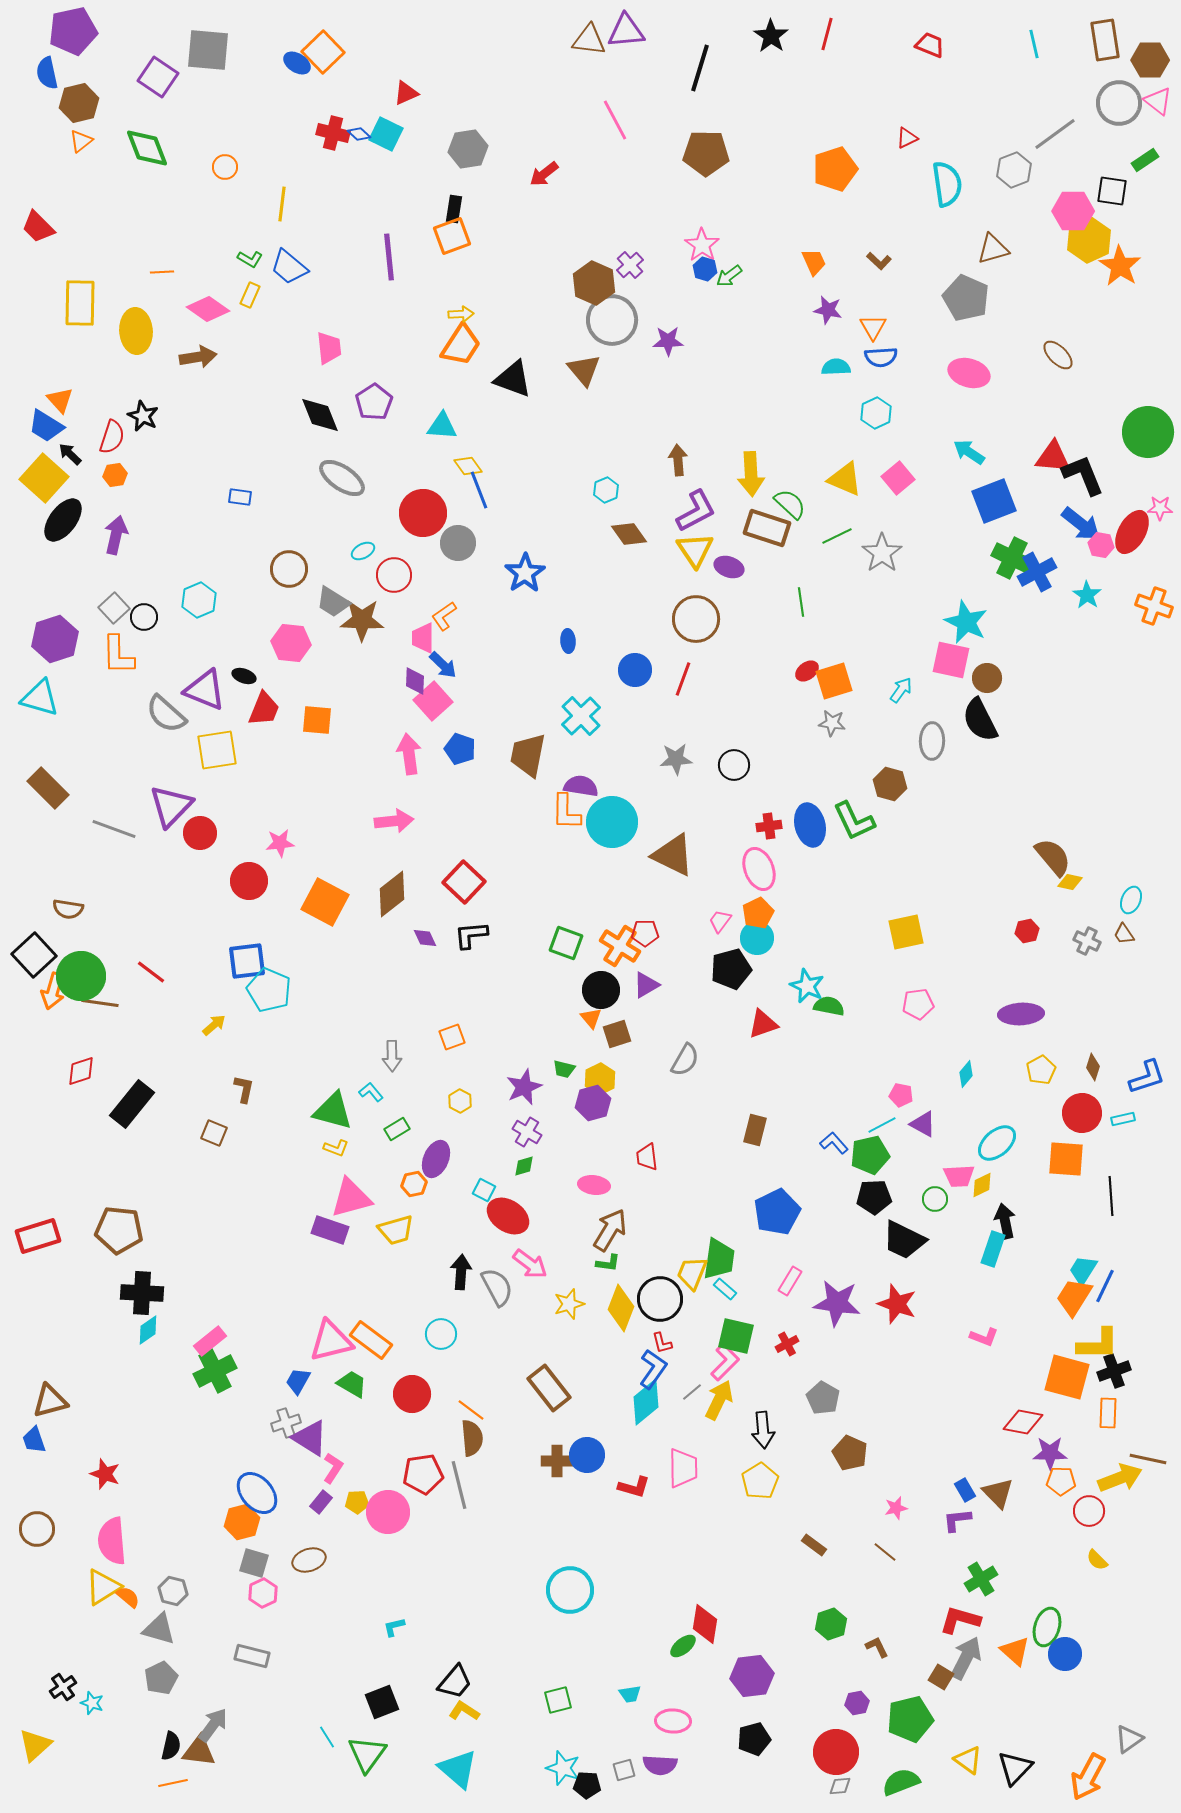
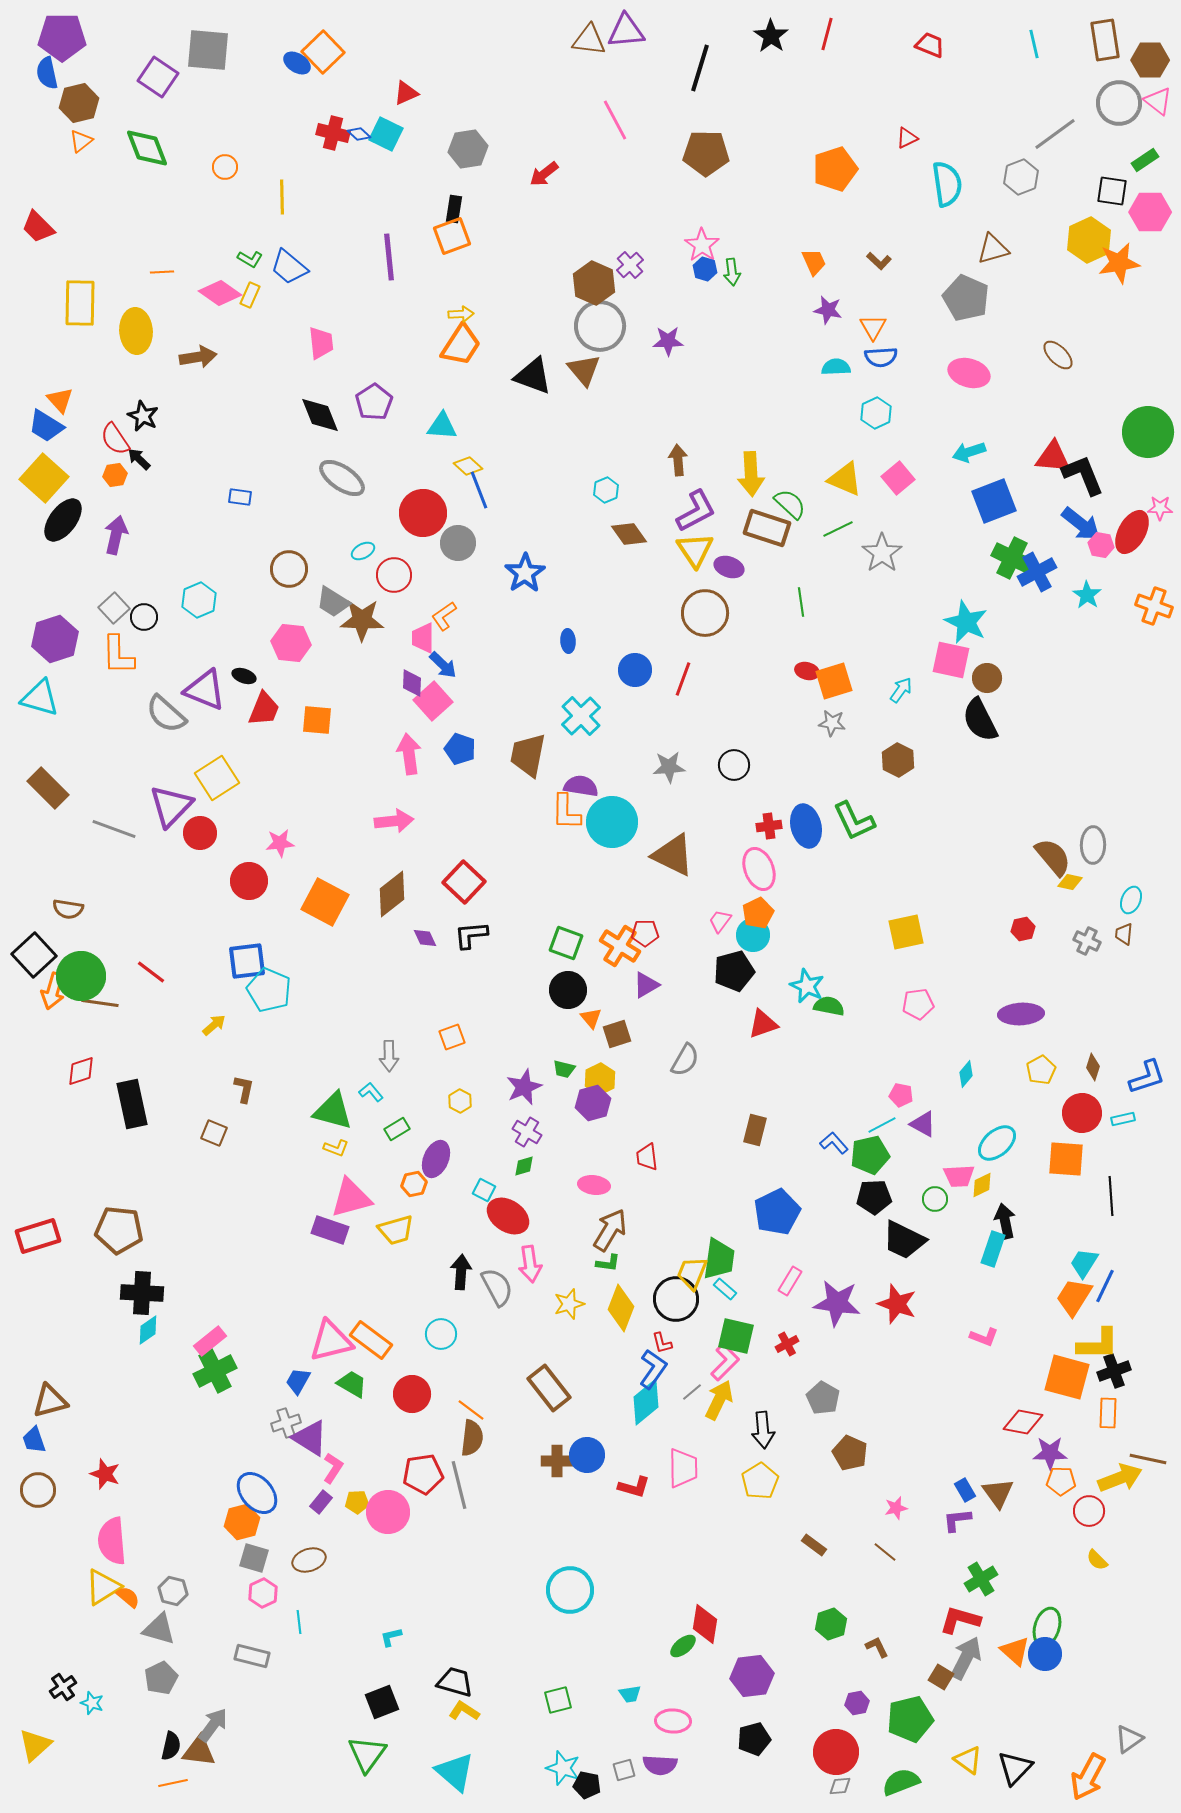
purple pentagon at (73, 31): moved 11 px left, 6 px down; rotated 12 degrees clockwise
gray hexagon at (1014, 170): moved 7 px right, 7 px down
yellow line at (282, 204): moved 7 px up; rotated 8 degrees counterclockwise
pink hexagon at (1073, 211): moved 77 px right, 1 px down
orange star at (1120, 266): moved 1 px left, 3 px up; rotated 30 degrees clockwise
green arrow at (729, 276): moved 3 px right, 4 px up; rotated 60 degrees counterclockwise
pink diamond at (208, 309): moved 12 px right, 16 px up
gray circle at (612, 320): moved 12 px left, 6 px down
pink trapezoid at (329, 348): moved 8 px left, 5 px up
black triangle at (513, 379): moved 20 px right, 3 px up
red semicircle at (112, 437): moved 3 px right, 2 px down; rotated 128 degrees clockwise
cyan arrow at (969, 452): rotated 52 degrees counterclockwise
black arrow at (70, 454): moved 69 px right, 5 px down
yellow diamond at (468, 466): rotated 12 degrees counterclockwise
green line at (837, 536): moved 1 px right, 7 px up
brown circle at (696, 619): moved 9 px right, 6 px up
red ellipse at (807, 671): rotated 50 degrees clockwise
purple diamond at (415, 681): moved 3 px left, 2 px down
gray ellipse at (932, 741): moved 161 px right, 104 px down
yellow square at (217, 750): moved 28 px down; rotated 24 degrees counterclockwise
gray star at (676, 759): moved 7 px left, 8 px down
brown hexagon at (890, 784): moved 8 px right, 24 px up; rotated 12 degrees clockwise
blue ellipse at (810, 825): moved 4 px left, 1 px down
red hexagon at (1027, 931): moved 4 px left, 2 px up
brown trapezoid at (1124, 934): rotated 40 degrees clockwise
cyan circle at (757, 938): moved 4 px left, 3 px up
black pentagon at (731, 969): moved 3 px right, 2 px down
black circle at (601, 990): moved 33 px left
gray arrow at (392, 1056): moved 3 px left
black rectangle at (132, 1104): rotated 51 degrees counterclockwise
pink arrow at (530, 1264): rotated 45 degrees clockwise
cyan trapezoid at (1083, 1270): moved 1 px right, 7 px up
black circle at (660, 1299): moved 16 px right
brown semicircle at (472, 1438): rotated 12 degrees clockwise
brown triangle at (998, 1493): rotated 8 degrees clockwise
brown circle at (37, 1529): moved 1 px right, 39 px up
gray square at (254, 1563): moved 5 px up
cyan L-shape at (394, 1627): moved 3 px left, 10 px down
blue circle at (1065, 1654): moved 20 px left
black trapezoid at (455, 1682): rotated 114 degrees counterclockwise
cyan line at (327, 1737): moved 28 px left, 115 px up; rotated 25 degrees clockwise
cyan triangle at (458, 1769): moved 3 px left, 3 px down
black pentagon at (587, 1785): rotated 8 degrees clockwise
